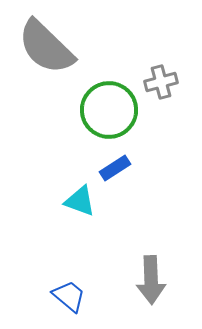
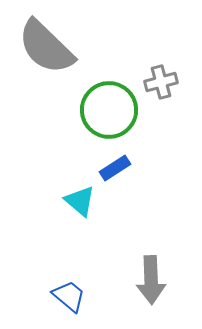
cyan triangle: rotated 20 degrees clockwise
